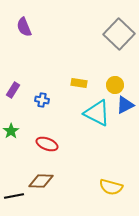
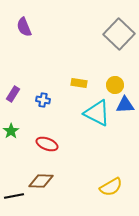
purple rectangle: moved 4 px down
blue cross: moved 1 px right
blue triangle: rotated 24 degrees clockwise
yellow semicircle: rotated 45 degrees counterclockwise
